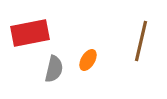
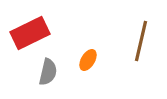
red rectangle: rotated 15 degrees counterclockwise
gray semicircle: moved 6 px left, 3 px down
